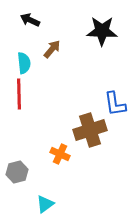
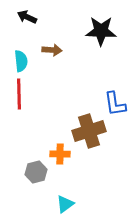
black arrow: moved 3 px left, 3 px up
black star: moved 1 px left
brown arrow: moved 1 px down; rotated 54 degrees clockwise
cyan semicircle: moved 3 px left, 2 px up
brown cross: moved 1 px left, 1 px down
orange cross: rotated 24 degrees counterclockwise
gray hexagon: moved 19 px right
cyan triangle: moved 20 px right
